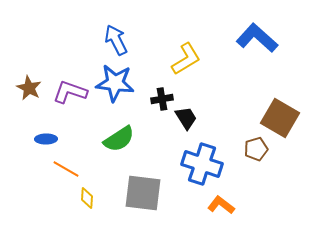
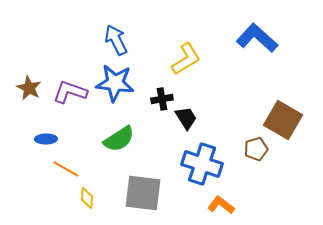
brown square: moved 3 px right, 2 px down
